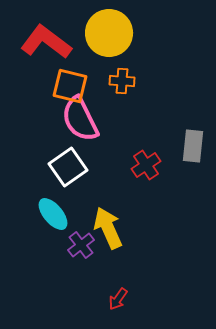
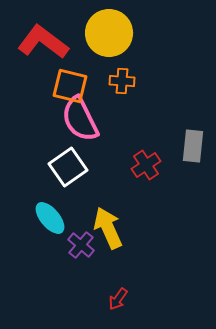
red L-shape: moved 3 px left
cyan ellipse: moved 3 px left, 4 px down
purple cross: rotated 12 degrees counterclockwise
